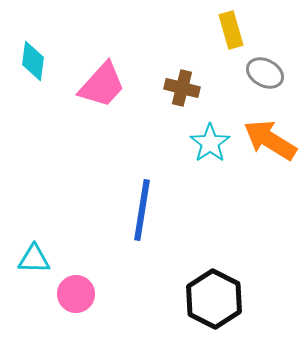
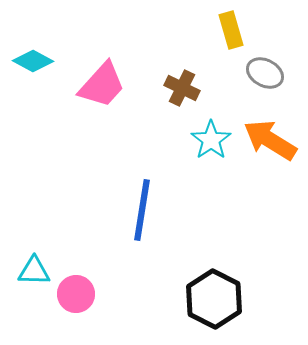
cyan diamond: rotated 69 degrees counterclockwise
brown cross: rotated 12 degrees clockwise
cyan star: moved 1 px right, 3 px up
cyan triangle: moved 12 px down
